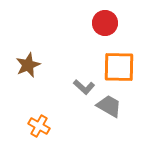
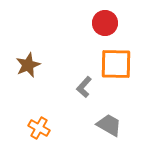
orange square: moved 3 px left, 3 px up
gray L-shape: rotated 90 degrees clockwise
gray trapezoid: moved 19 px down
orange cross: moved 2 px down
